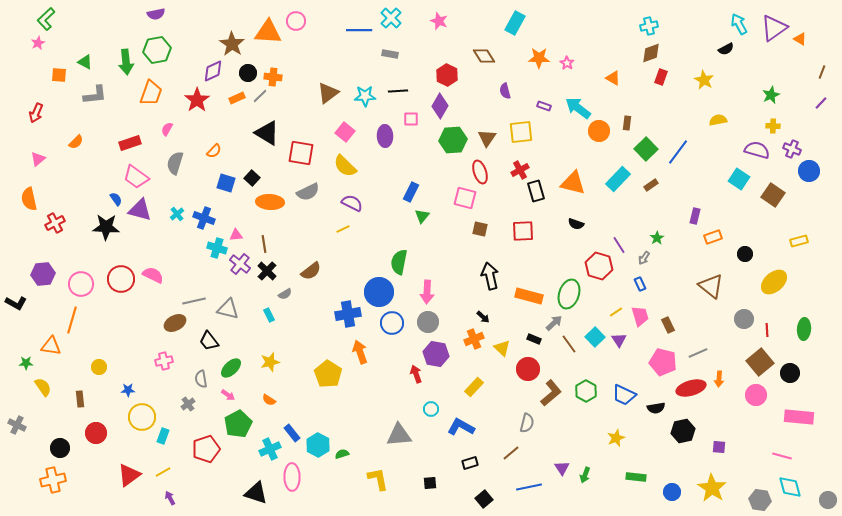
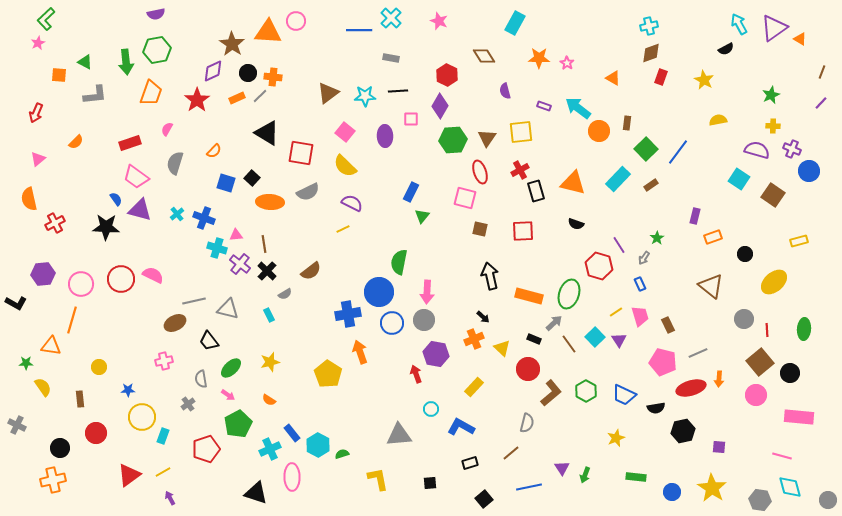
gray rectangle at (390, 54): moved 1 px right, 4 px down
gray circle at (428, 322): moved 4 px left, 2 px up
